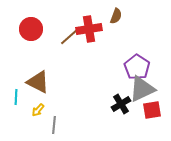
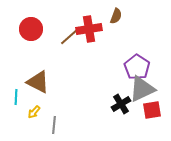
yellow arrow: moved 4 px left, 2 px down
